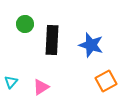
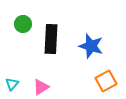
green circle: moved 2 px left
black rectangle: moved 1 px left, 1 px up
blue star: moved 1 px down
cyan triangle: moved 1 px right, 2 px down
